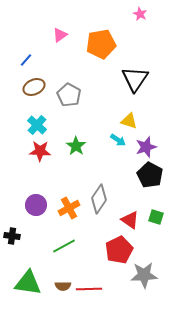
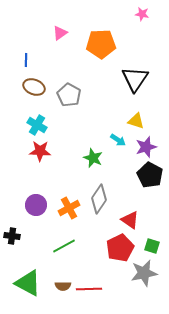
pink star: moved 2 px right; rotated 16 degrees counterclockwise
pink triangle: moved 2 px up
orange pentagon: rotated 8 degrees clockwise
blue line: rotated 40 degrees counterclockwise
brown ellipse: rotated 45 degrees clockwise
yellow triangle: moved 7 px right
cyan cross: rotated 12 degrees counterclockwise
green star: moved 17 px right, 12 px down; rotated 12 degrees counterclockwise
green square: moved 4 px left, 29 px down
red pentagon: moved 1 px right, 2 px up
gray star: moved 2 px up; rotated 8 degrees counterclockwise
green triangle: rotated 20 degrees clockwise
